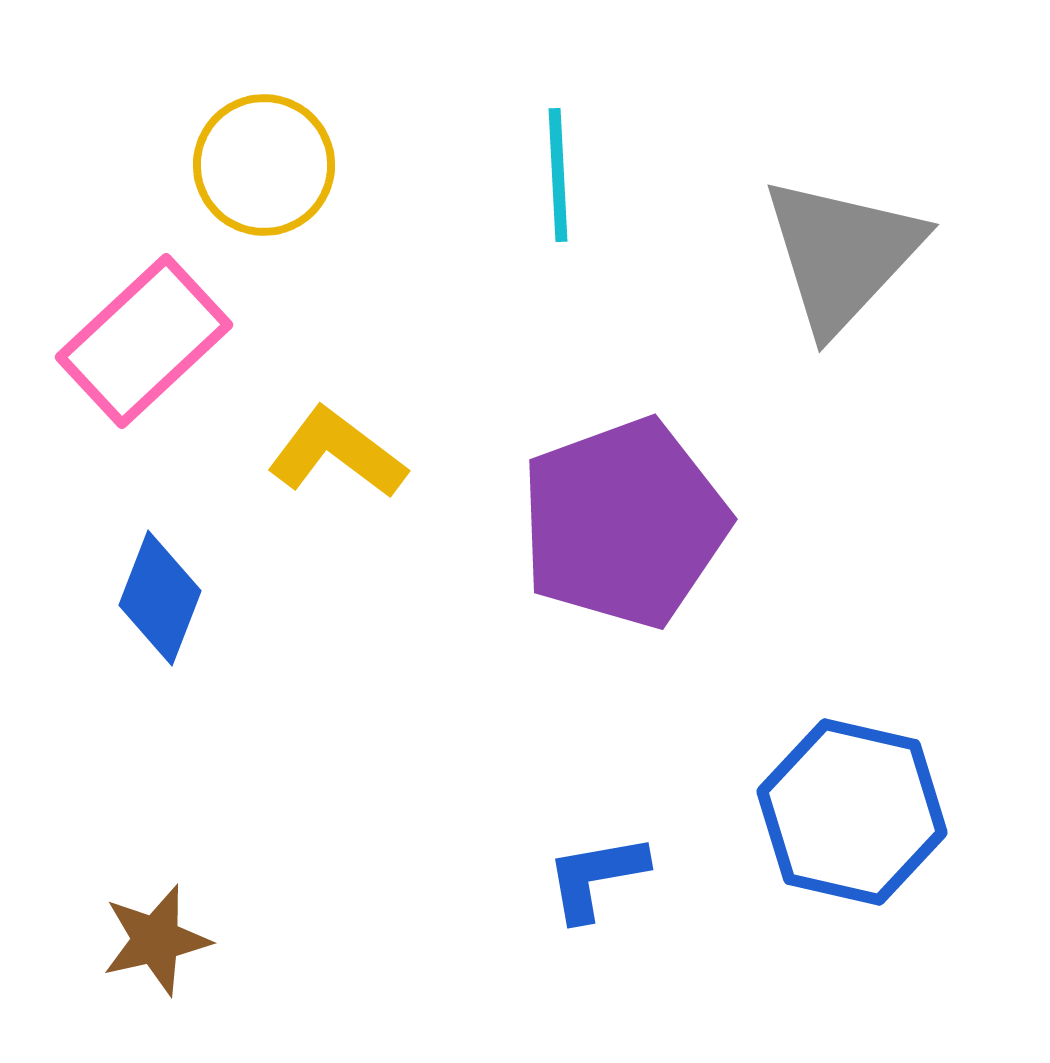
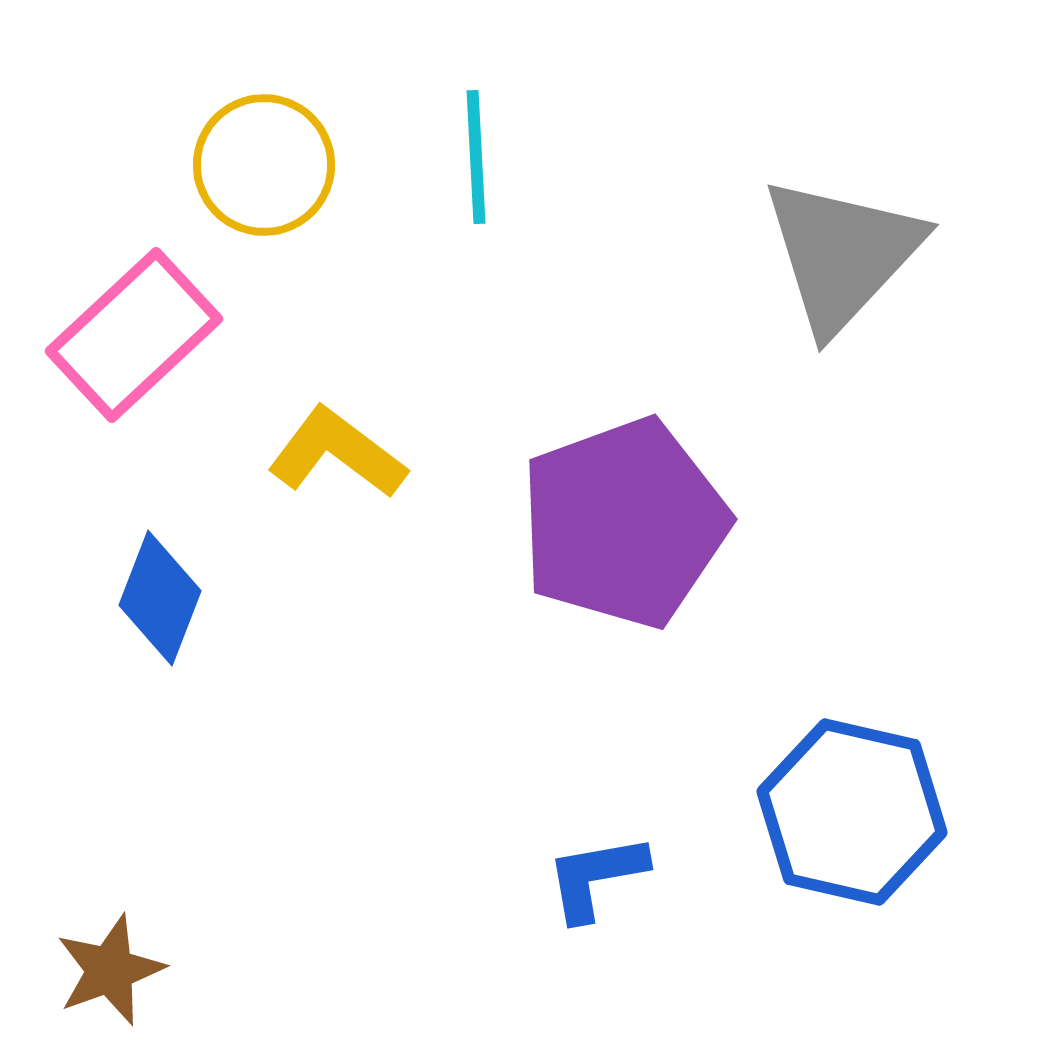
cyan line: moved 82 px left, 18 px up
pink rectangle: moved 10 px left, 6 px up
brown star: moved 46 px left, 30 px down; rotated 7 degrees counterclockwise
